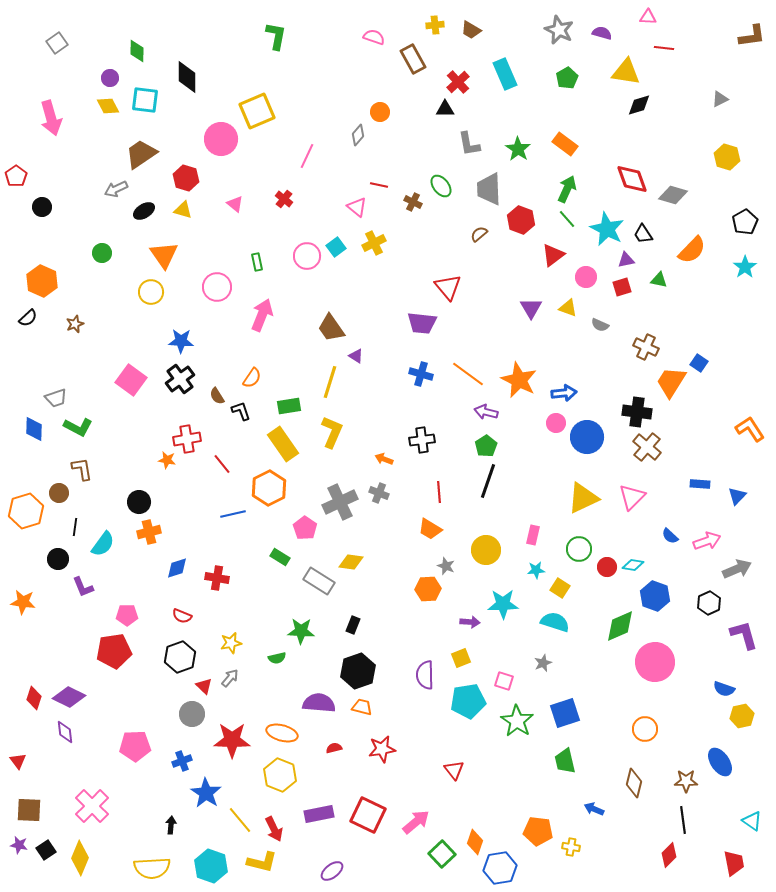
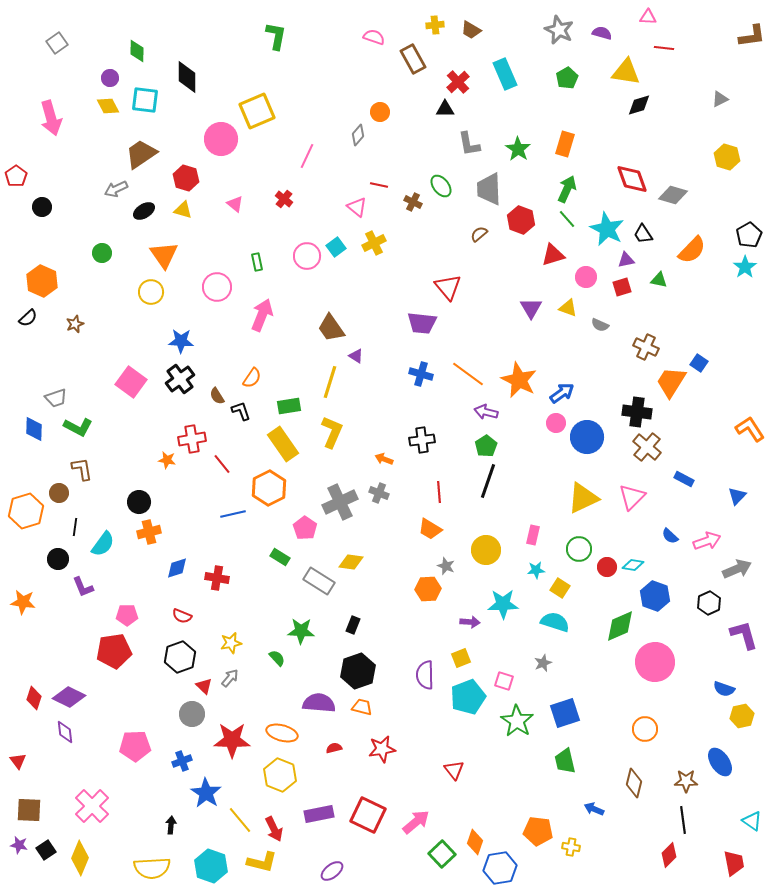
orange rectangle at (565, 144): rotated 70 degrees clockwise
black pentagon at (745, 222): moved 4 px right, 13 px down
red triangle at (553, 255): rotated 20 degrees clockwise
pink square at (131, 380): moved 2 px down
blue arrow at (564, 393): moved 2 px left; rotated 30 degrees counterclockwise
red cross at (187, 439): moved 5 px right
blue rectangle at (700, 484): moved 16 px left, 5 px up; rotated 24 degrees clockwise
green semicircle at (277, 658): rotated 120 degrees counterclockwise
cyan pentagon at (468, 701): moved 4 px up; rotated 12 degrees counterclockwise
